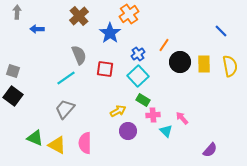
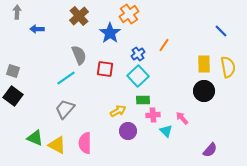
black circle: moved 24 px right, 29 px down
yellow semicircle: moved 2 px left, 1 px down
green rectangle: rotated 32 degrees counterclockwise
